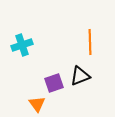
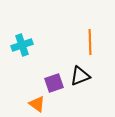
orange triangle: rotated 18 degrees counterclockwise
